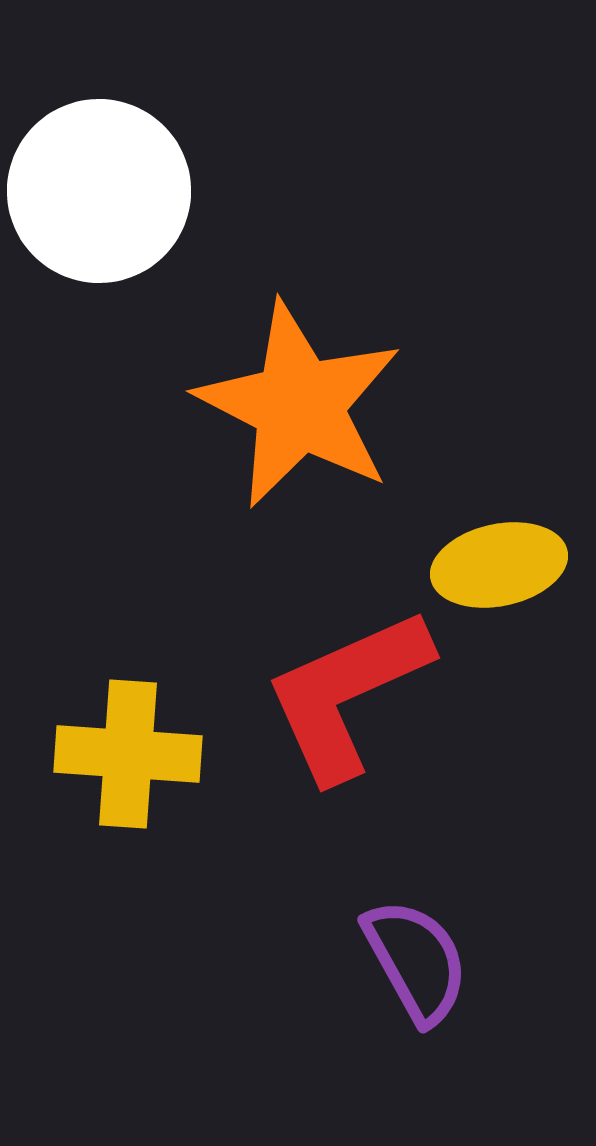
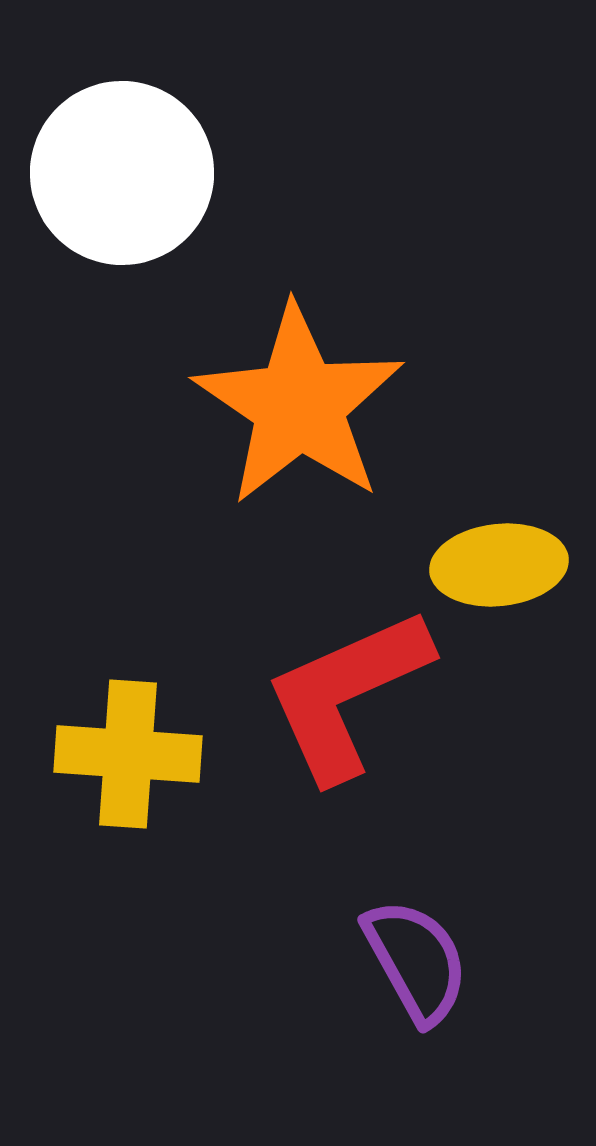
white circle: moved 23 px right, 18 px up
orange star: rotated 7 degrees clockwise
yellow ellipse: rotated 6 degrees clockwise
